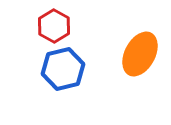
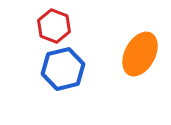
red hexagon: rotated 8 degrees counterclockwise
